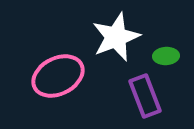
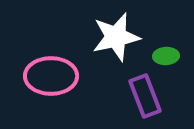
white star: rotated 9 degrees clockwise
pink ellipse: moved 7 px left; rotated 27 degrees clockwise
